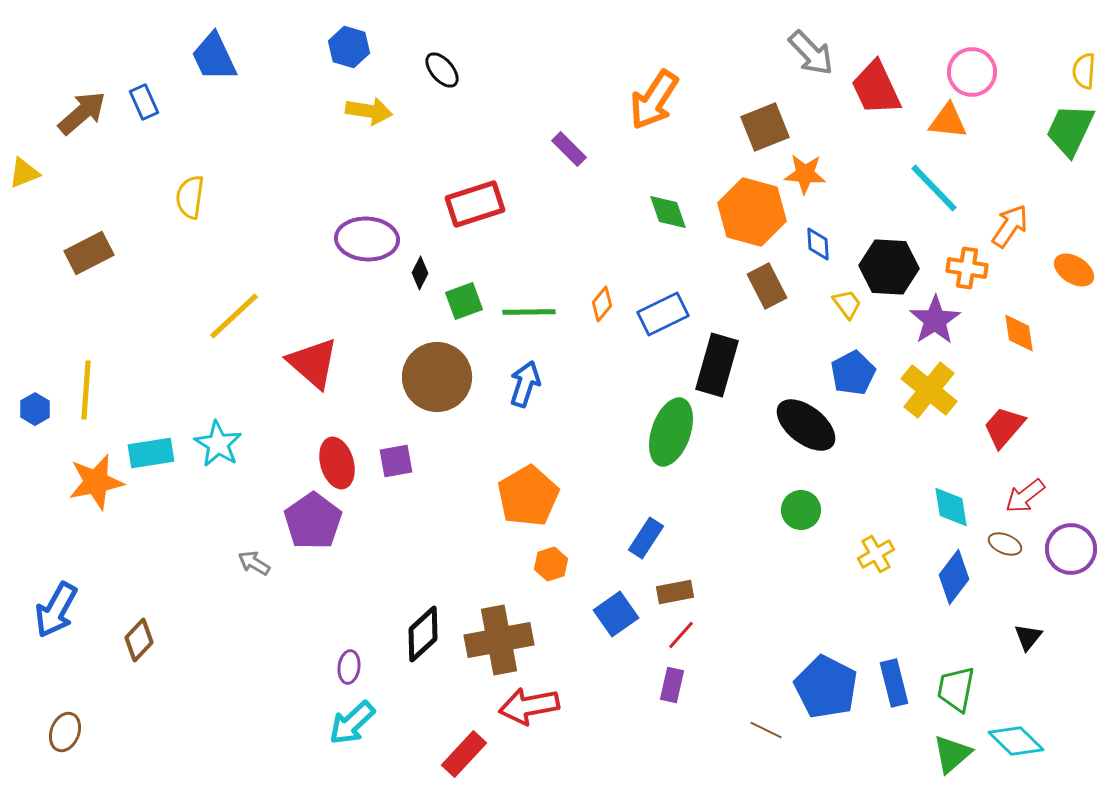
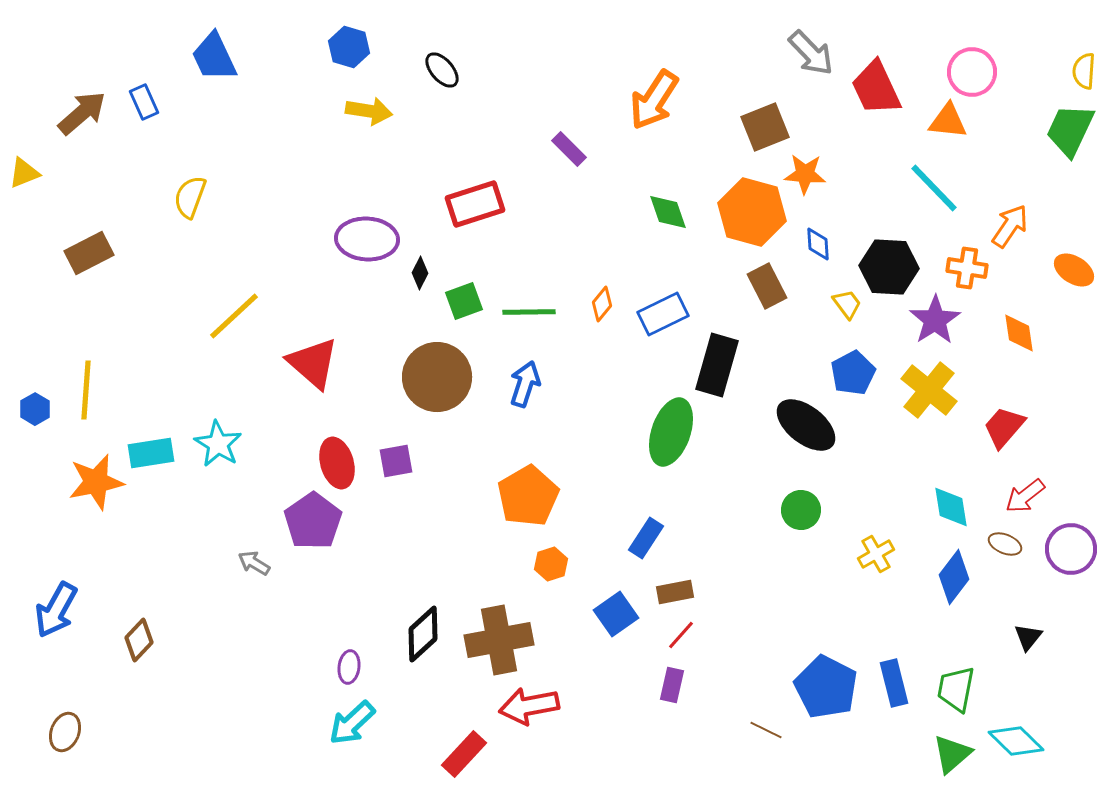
yellow semicircle at (190, 197): rotated 12 degrees clockwise
